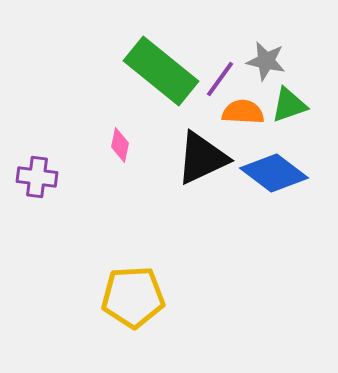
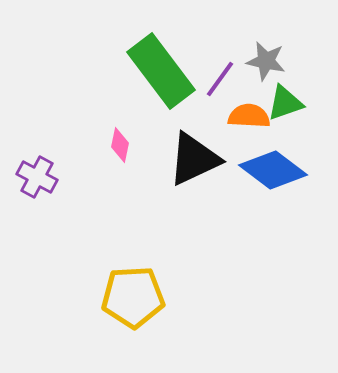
green rectangle: rotated 14 degrees clockwise
green triangle: moved 4 px left, 2 px up
orange semicircle: moved 6 px right, 4 px down
black triangle: moved 8 px left, 1 px down
blue diamond: moved 1 px left, 3 px up
purple cross: rotated 21 degrees clockwise
